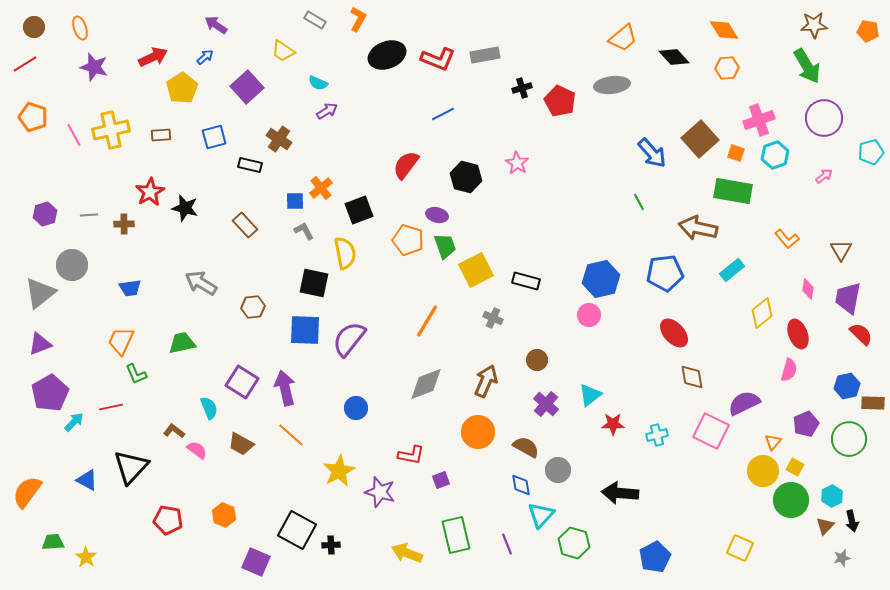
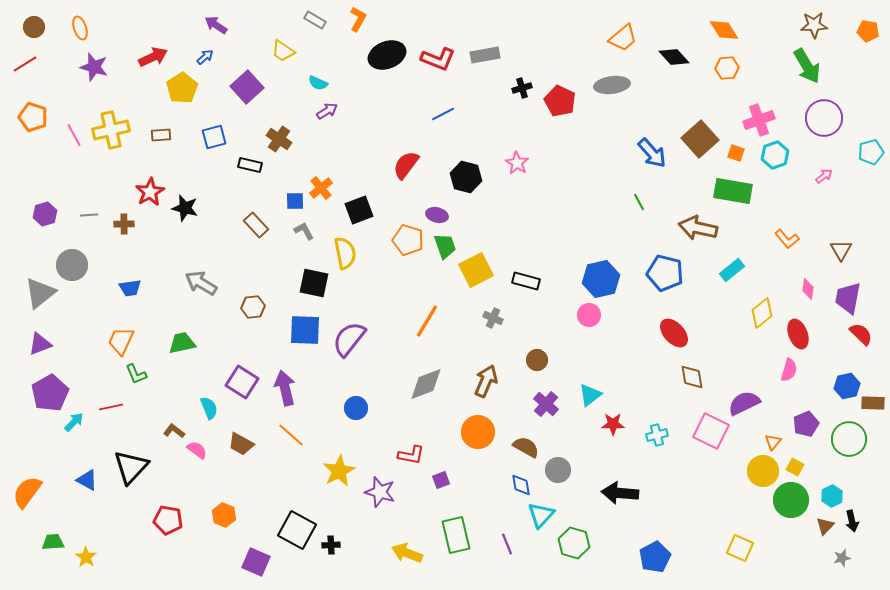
brown rectangle at (245, 225): moved 11 px right
blue pentagon at (665, 273): rotated 21 degrees clockwise
